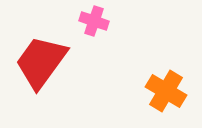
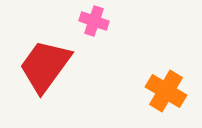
red trapezoid: moved 4 px right, 4 px down
